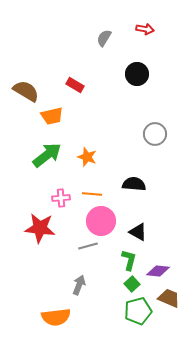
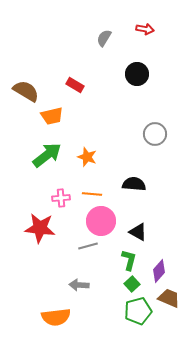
purple diamond: moved 1 px right; rotated 55 degrees counterclockwise
gray arrow: rotated 108 degrees counterclockwise
